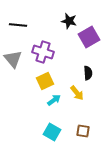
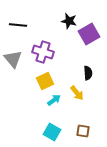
purple square: moved 3 px up
